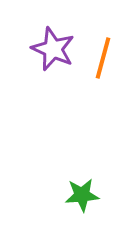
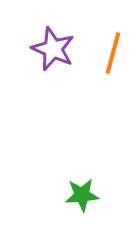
orange line: moved 10 px right, 5 px up
